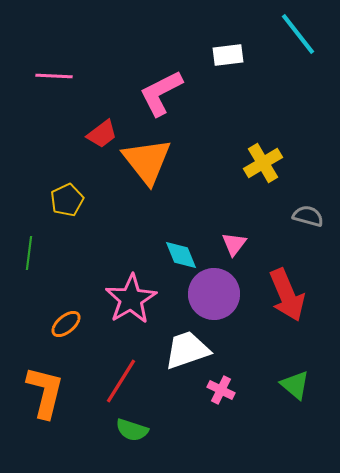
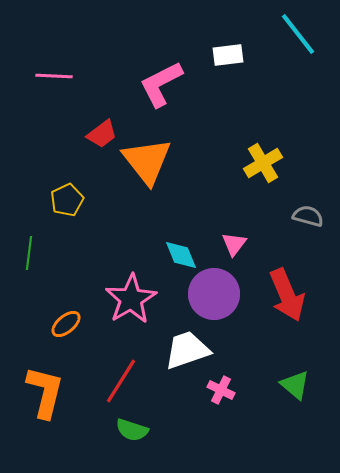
pink L-shape: moved 9 px up
